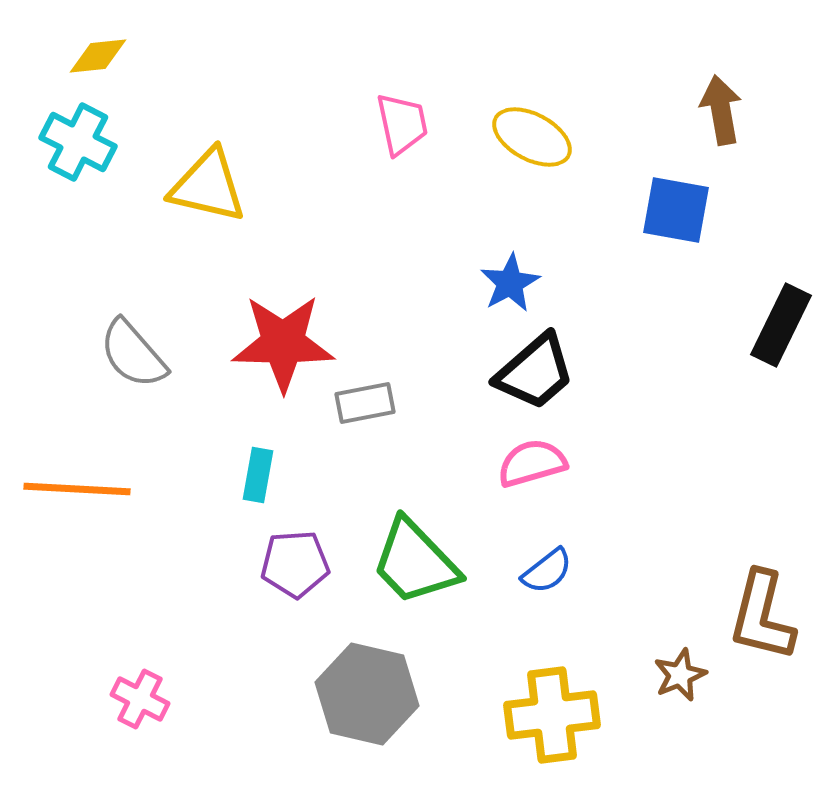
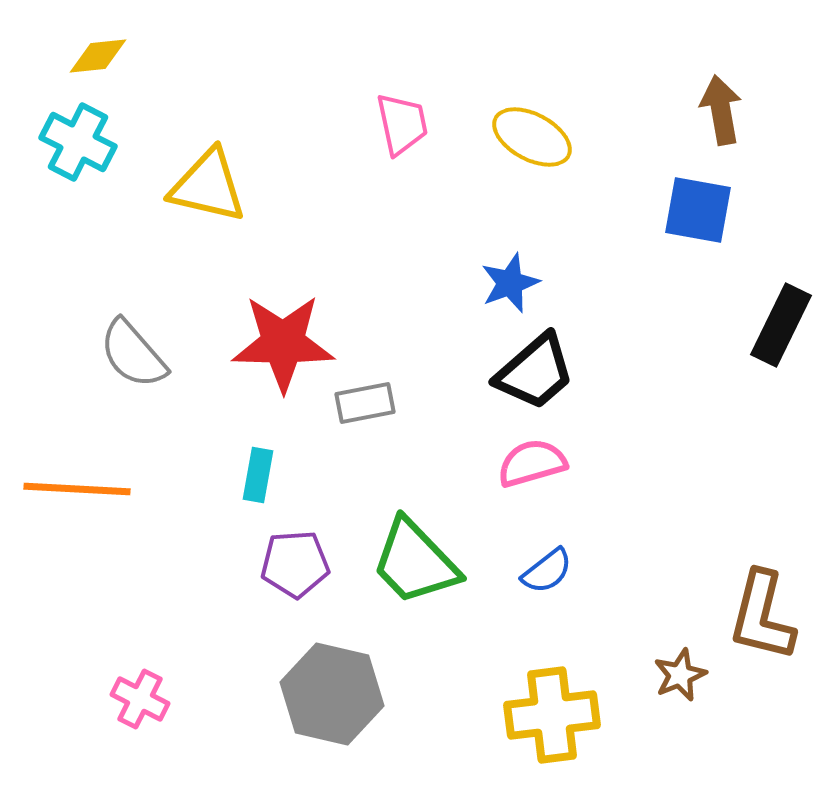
blue square: moved 22 px right
blue star: rotated 8 degrees clockwise
gray hexagon: moved 35 px left
